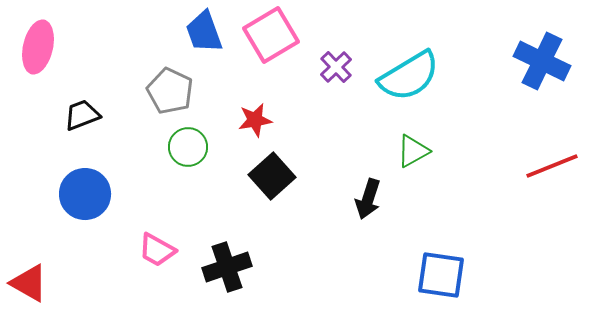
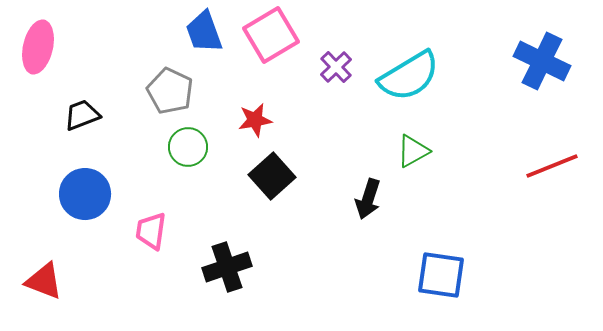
pink trapezoid: moved 6 px left, 19 px up; rotated 69 degrees clockwise
red triangle: moved 15 px right, 2 px up; rotated 9 degrees counterclockwise
